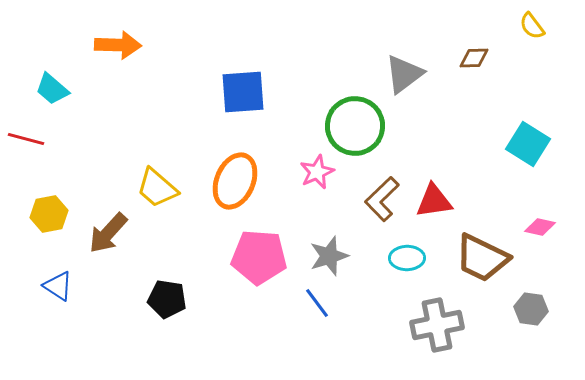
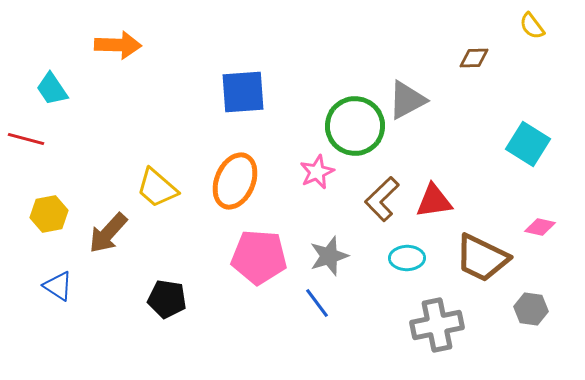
gray triangle: moved 3 px right, 26 px down; rotated 9 degrees clockwise
cyan trapezoid: rotated 15 degrees clockwise
